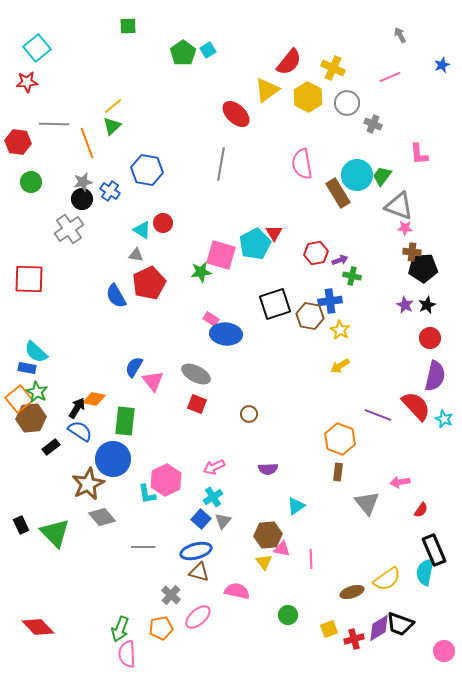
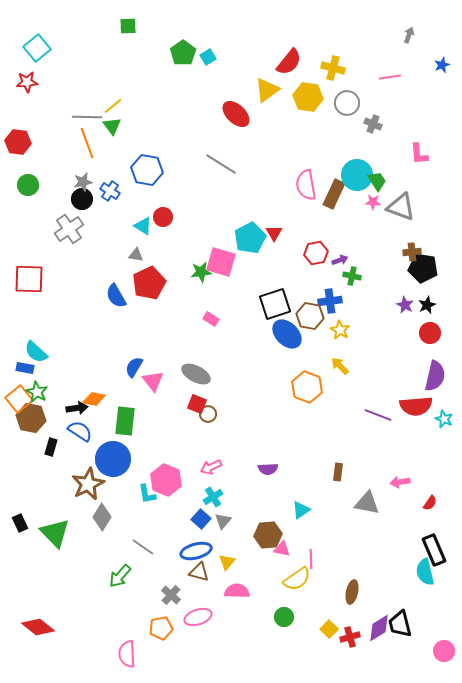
gray arrow at (400, 35): moved 9 px right; rotated 49 degrees clockwise
cyan square at (208, 50): moved 7 px down
yellow cross at (333, 68): rotated 10 degrees counterclockwise
pink line at (390, 77): rotated 15 degrees clockwise
yellow hexagon at (308, 97): rotated 20 degrees counterclockwise
gray line at (54, 124): moved 33 px right, 7 px up
green triangle at (112, 126): rotated 24 degrees counterclockwise
gray line at (221, 164): rotated 68 degrees counterclockwise
pink semicircle at (302, 164): moved 4 px right, 21 px down
green trapezoid at (382, 176): moved 5 px left, 5 px down; rotated 110 degrees clockwise
green circle at (31, 182): moved 3 px left, 3 px down
brown rectangle at (338, 193): moved 4 px left, 1 px down; rotated 56 degrees clockwise
gray triangle at (399, 206): moved 2 px right, 1 px down
red circle at (163, 223): moved 6 px up
pink star at (405, 228): moved 32 px left, 26 px up
cyan triangle at (142, 230): moved 1 px right, 4 px up
cyan pentagon at (255, 244): moved 5 px left, 6 px up
brown cross at (412, 252): rotated 12 degrees counterclockwise
pink square at (221, 255): moved 7 px down
black pentagon at (423, 268): rotated 12 degrees clockwise
blue ellipse at (226, 334): moved 61 px right; rotated 40 degrees clockwise
red circle at (430, 338): moved 5 px up
yellow arrow at (340, 366): rotated 78 degrees clockwise
blue rectangle at (27, 368): moved 2 px left
red semicircle at (416, 406): rotated 128 degrees clockwise
black arrow at (77, 408): rotated 50 degrees clockwise
brown circle at (249, 414): moved 41 px left
brown hexagon at (31, 418): rotated 16 degrees clockwise
orange hexagon at (340, 439): moved 33 px left, 52 px up
black rectangle at (51, 447): rotated 36 degrees counterclockwise
pink arrow at (214, 467): moved 3 px left
pink hexagon at (166, 480): rotated 12 degrees counterclockwise
gray triangle at (367, 503): rotated 40 degrees counterclockwise
cyan triangle at (296, 506): moved 5 px right, 4 px down
red semicircle at (421, 510): moved 9 px right, 7 px up
gray diamond at (102, 517): rotated 72 degrees clockwise
black rectangle at (21, 525): moved 1 px left, 2 px up
gray line at (143, 547): rotated 35 degrees clockwise
yellow triangle at (264, 562): moved 37 px left; rotated 18 degrees clockwise
cyan semicircle at (425, 572): rotated 24 degrees counterclockwise
yellow semicircle at (387, 579): moved 90 px left
pink semicircle at (237, 591): rotated 10 degrees counterclockwise
brown ellipse at (352, 592): rotated 60 degrees counterclockwise
green circle at (288, 615): moved 4 px left, 2 px down
pink ellipse at (198, 617): rotated 24 degrees clockwise
black trapezoid at (400, 624): rotated 56 degrees clockwise
red diamond at (38, 627): rotated 8 degrees counterclockwise
green arrow at (120, 629): moved 53 px up; rotated 20 degrees clockwise
yellow square at (329, 629): rotated 24 degrees counterclockwise
red cross at (354, 639): moved 4 px left, 2 px up
